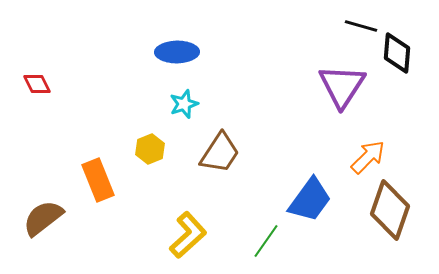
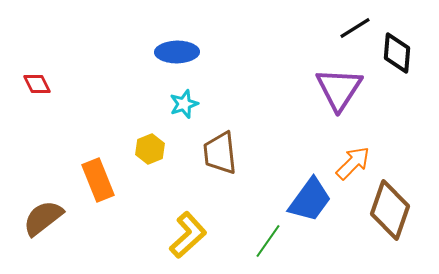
black line: moved 6 px left, 2 px down; rotated 48 degrees counterclockwise
purple triangle: moved 3 px left, 3 px down
brown trapezoid: rotated 141 degrees clockwise
orange arrow: moved 15 px left, 6 px down
green line: moved 2 px right
